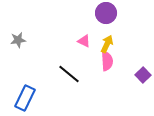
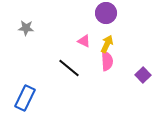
gray star: moved 8 px right, 12 px up; rotated 14 degrees clockwise
black line: moved 6 px up
